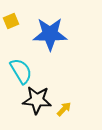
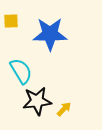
yellow square: rotated 21 degrees clockwise
black star: moved 1 px down; rotated 12 degrees counterclockwise
